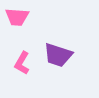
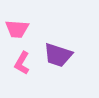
pink trapezoid: moved 12 px down
